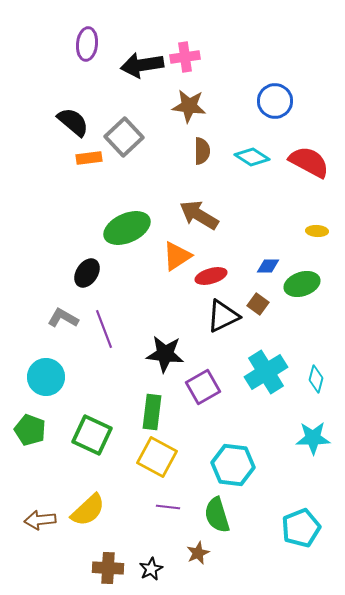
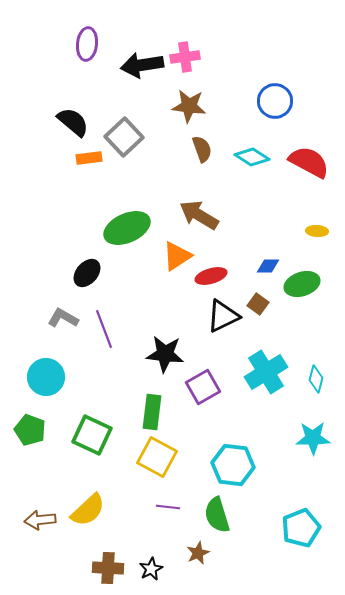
brown semicircle at (202, 151): moved 2 px up; rotated 20 degrees counterclockwise
black ellipse at (87, 273): rotated 8 degrees clockwise
